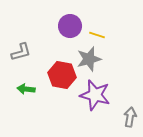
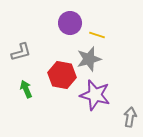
purple circle: moved 3 px up
green arrow: rotated 60 degrees clockwise
